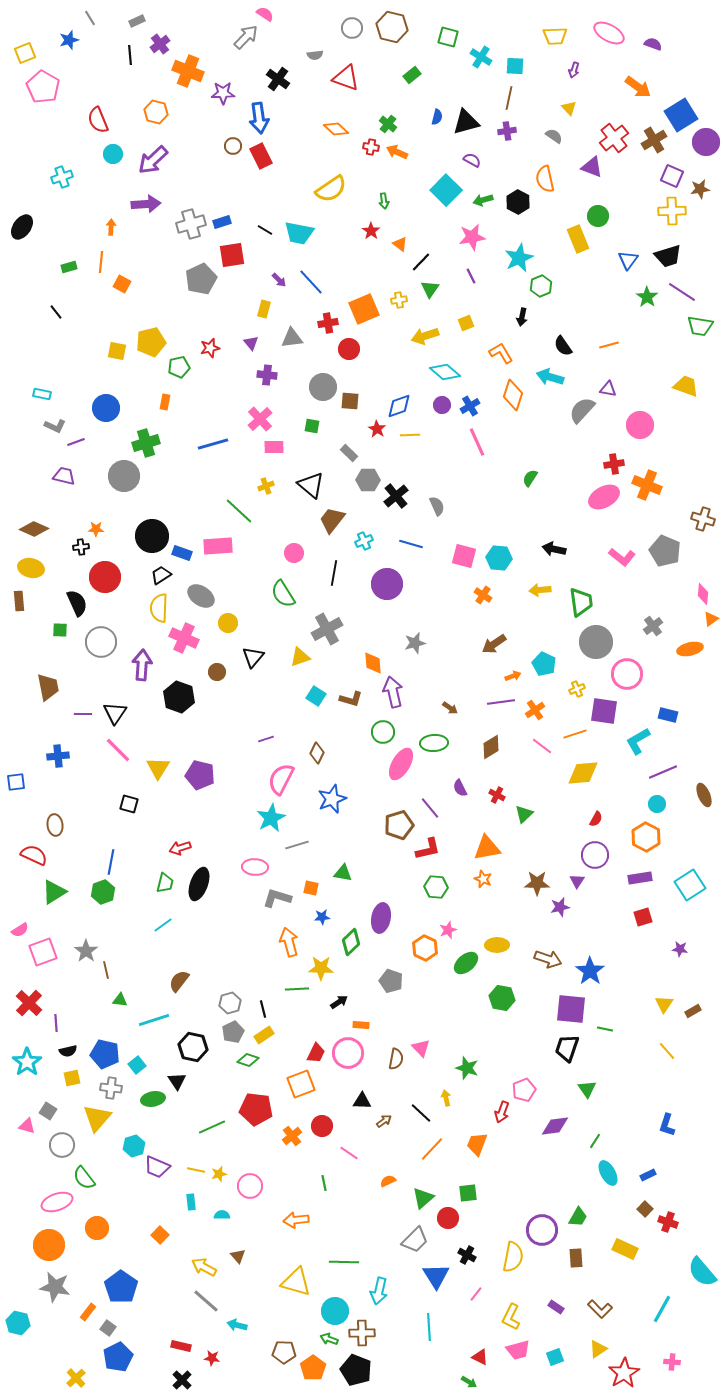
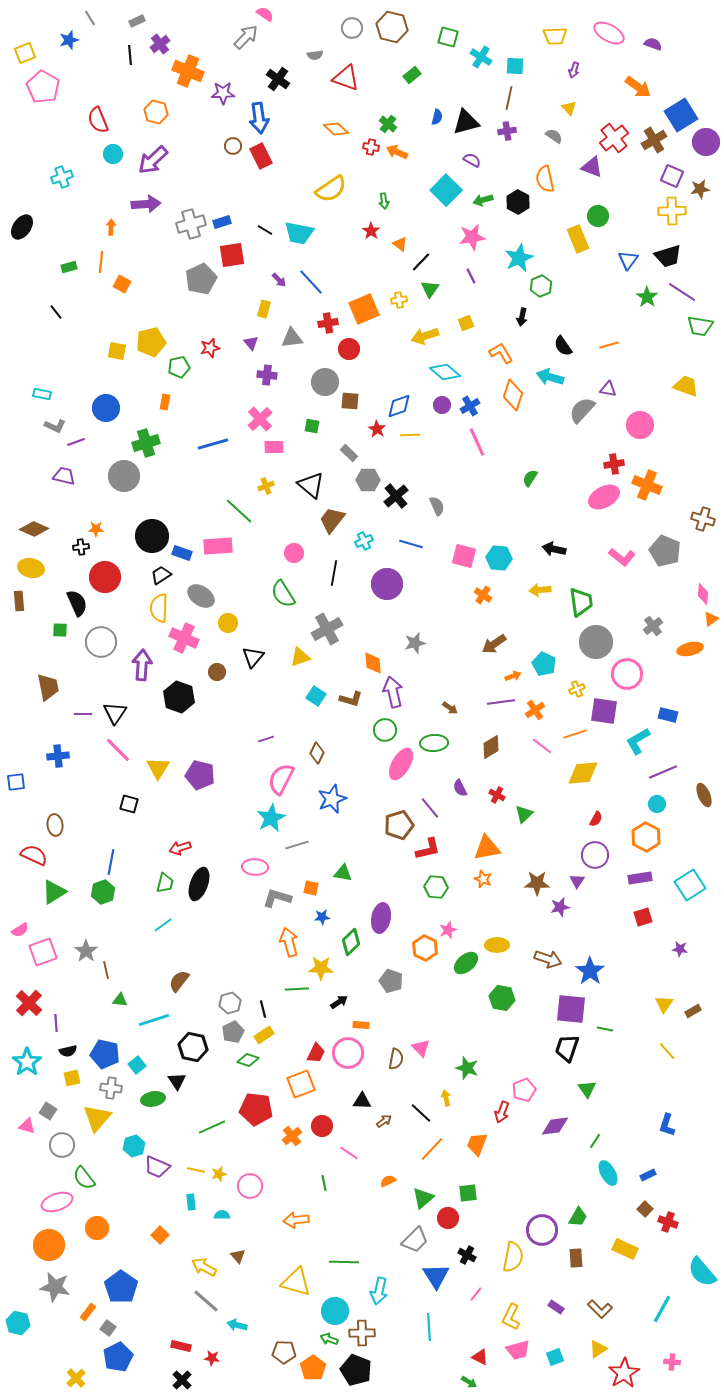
gray circle at (323, 387): moved 2 px right, 5 px up
green circle at (383, 732): moved 2 px right, 2 px up
